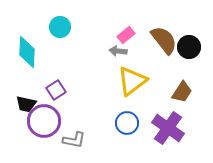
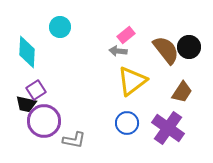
brown semicircle: moved 2 px right, 10 px down
purple square: moved 20 px left
